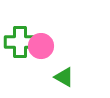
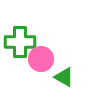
pink circle: moved 13 px down
